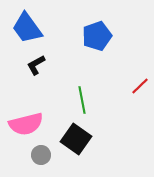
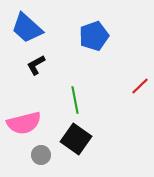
blue trapezoid: rotated 12 degrees counterclockwise
blue pentagon: moved 3 px left
green line: moved 7 px left
pink semicircle: moved 2 px left, 1 px up
